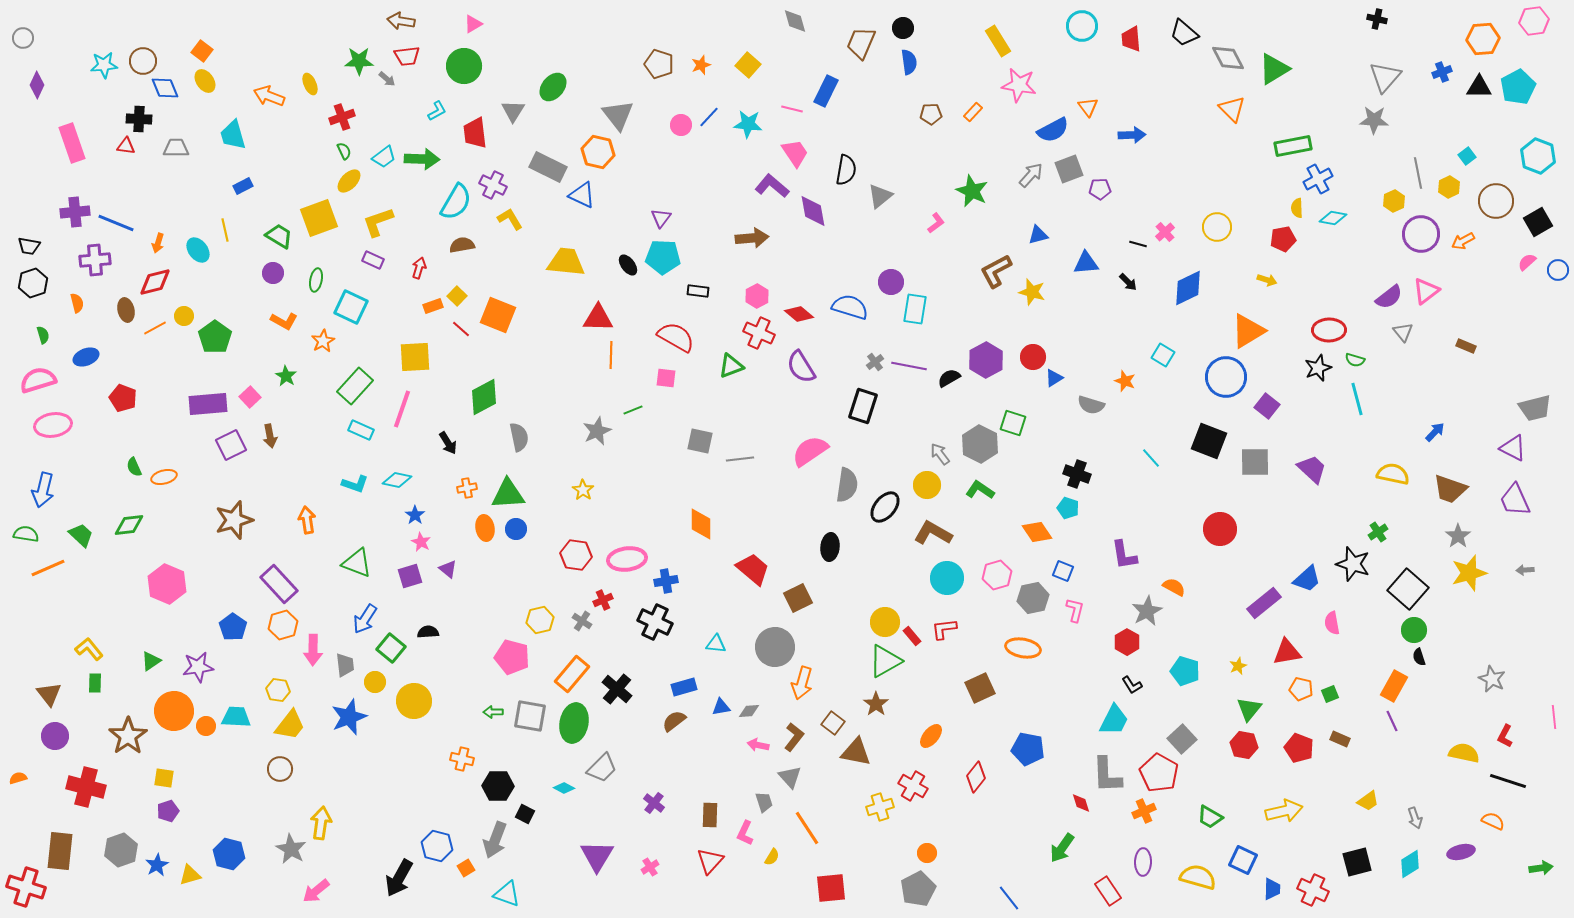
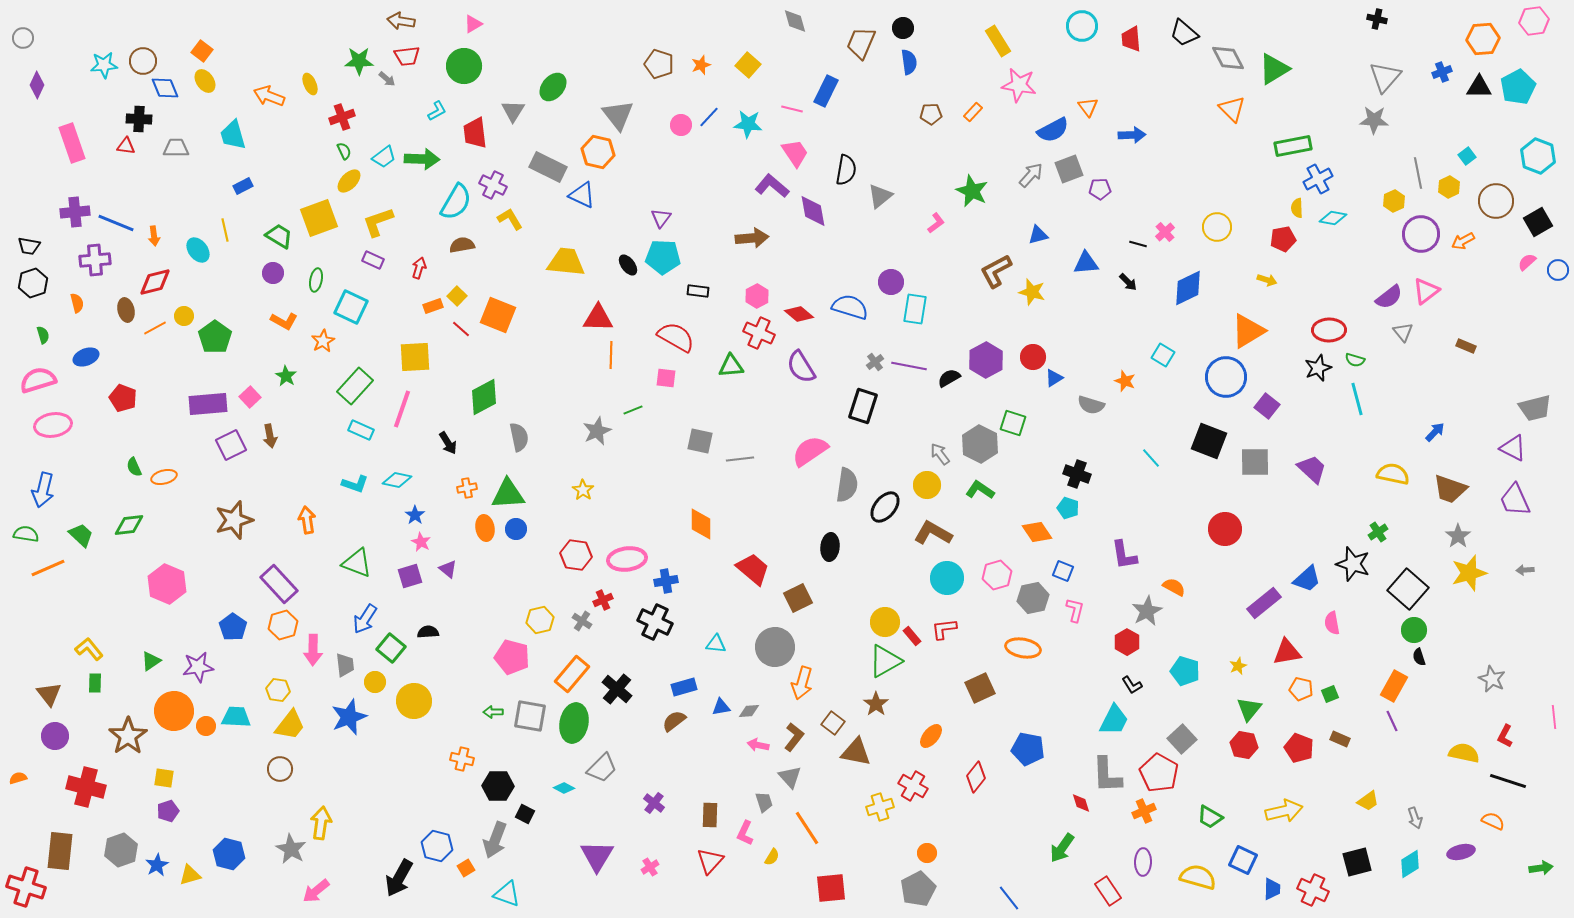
orange arrow at (158, 243): moved 4 px left, 7 px up; rotated 24 degrees counterclockwise
green triangle at (731, 366): rotated 16 degrees clockwise
red circle at (1220, 529): moved 5 px right
